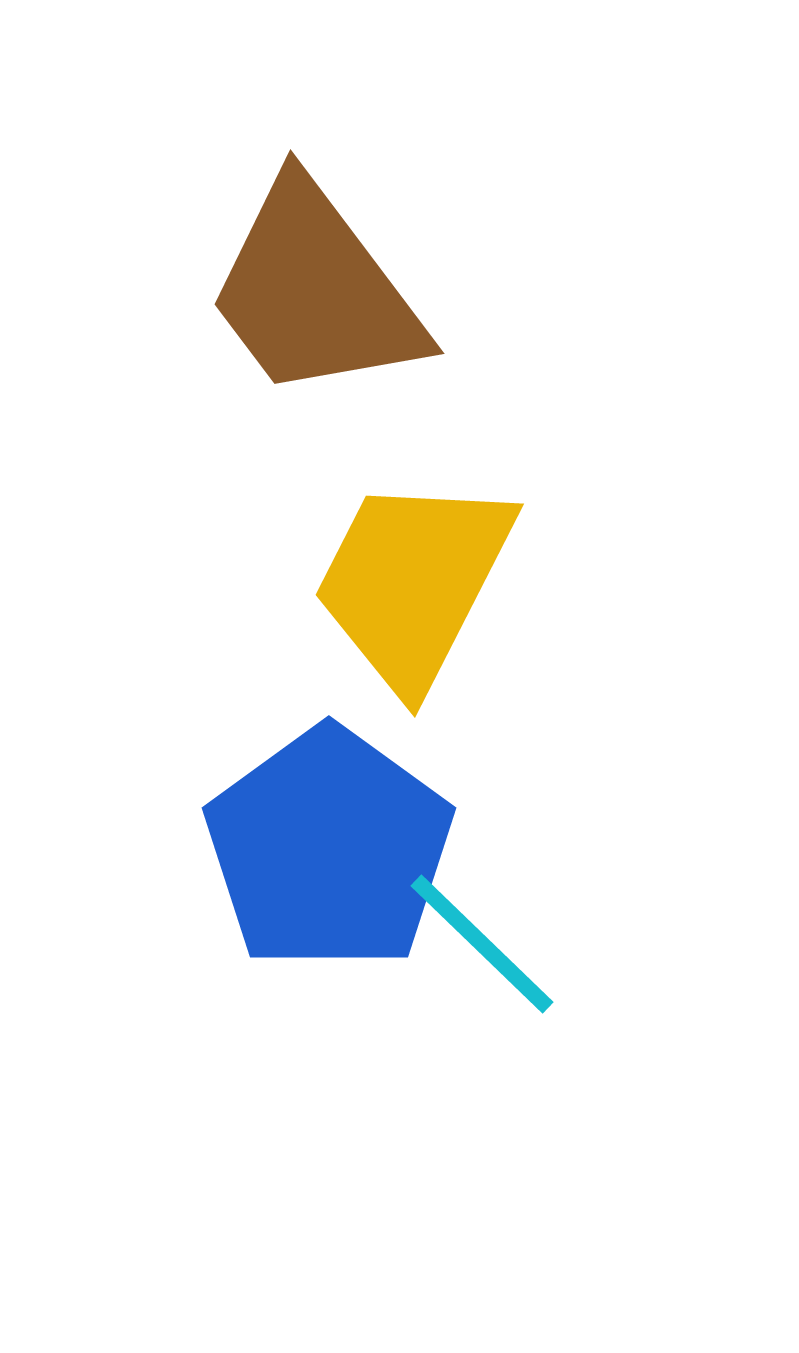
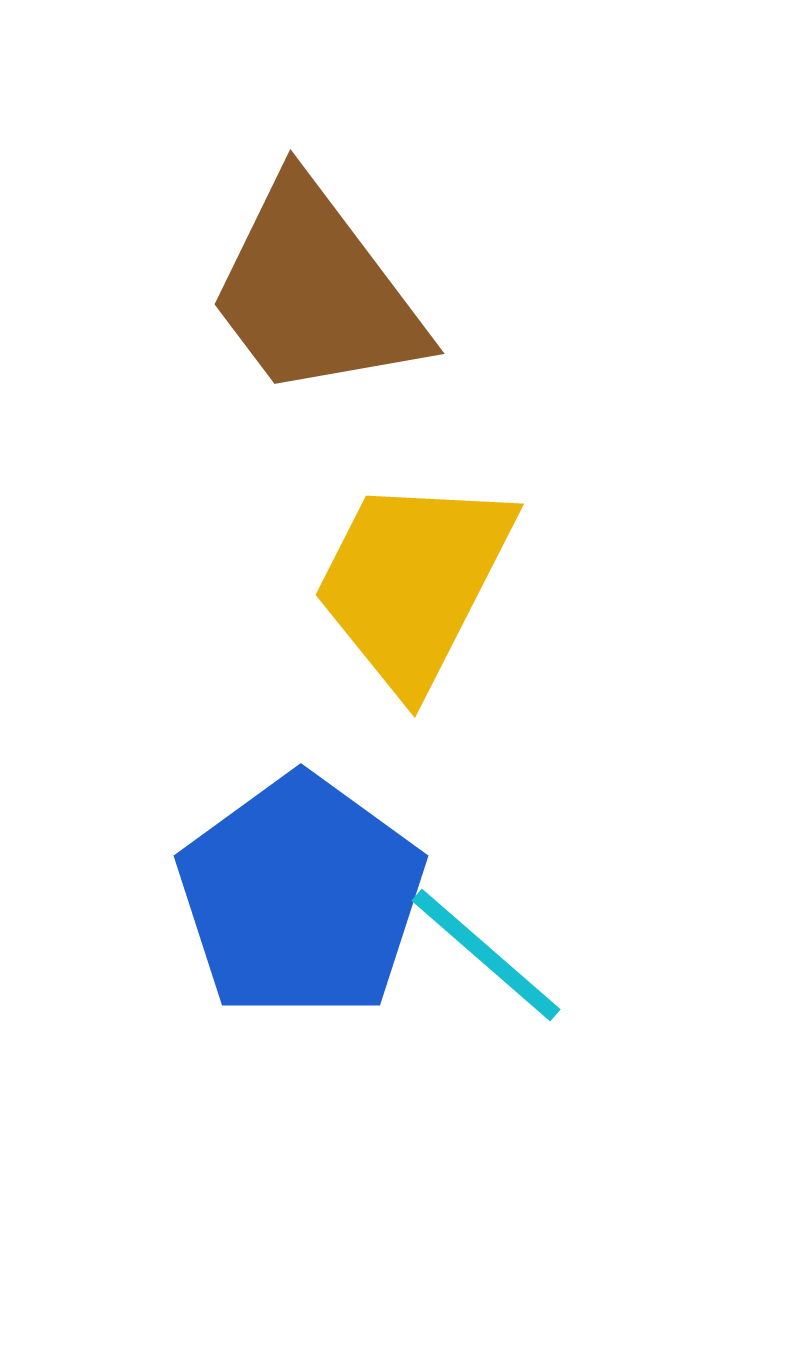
blue pentagon: moved 28 px left, 48 px down
cyan line: moved 4 px right, 11 px down; rotated 3 degrees counterclockwise
